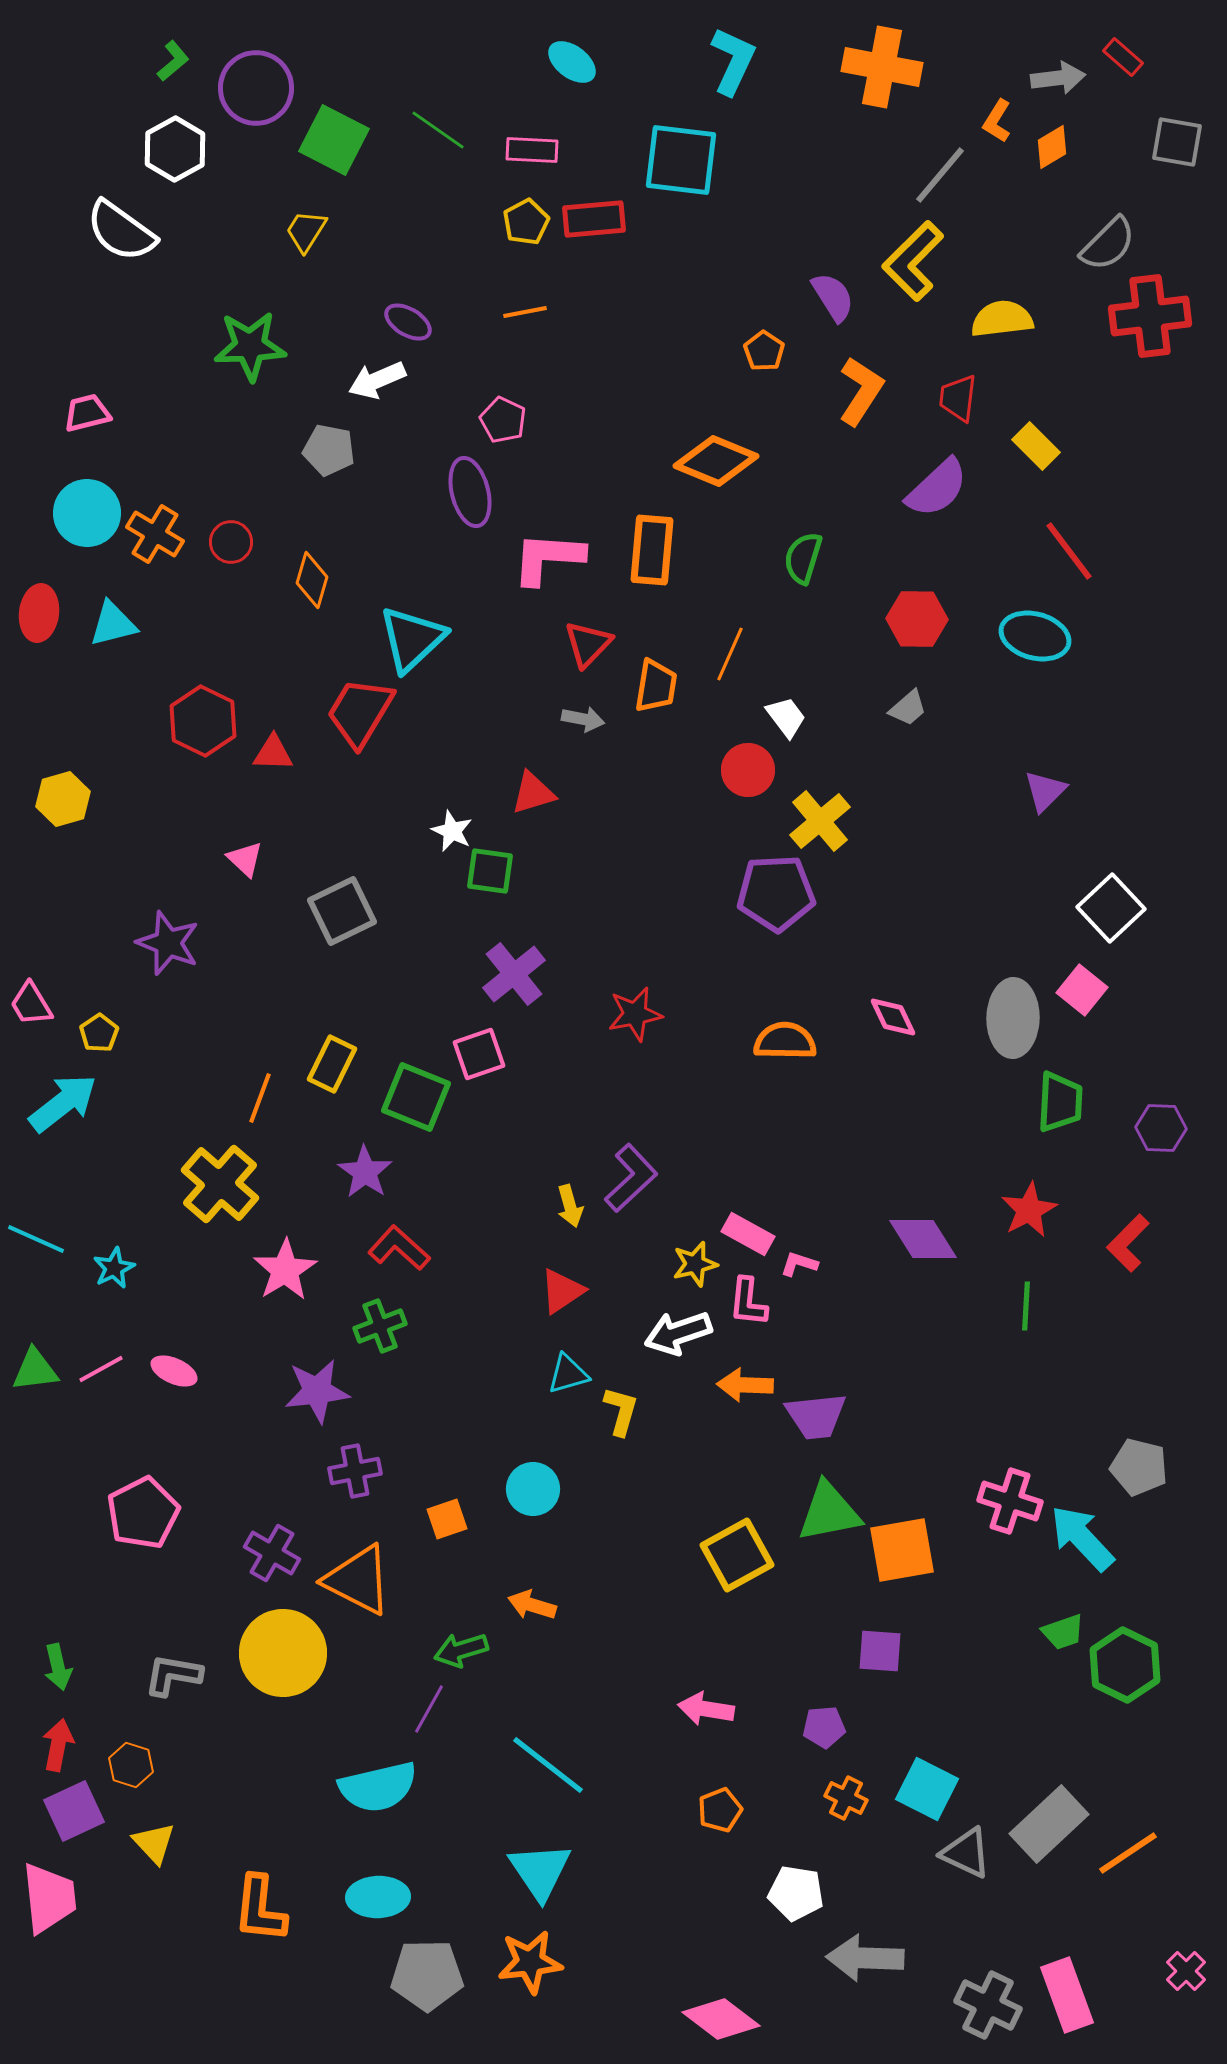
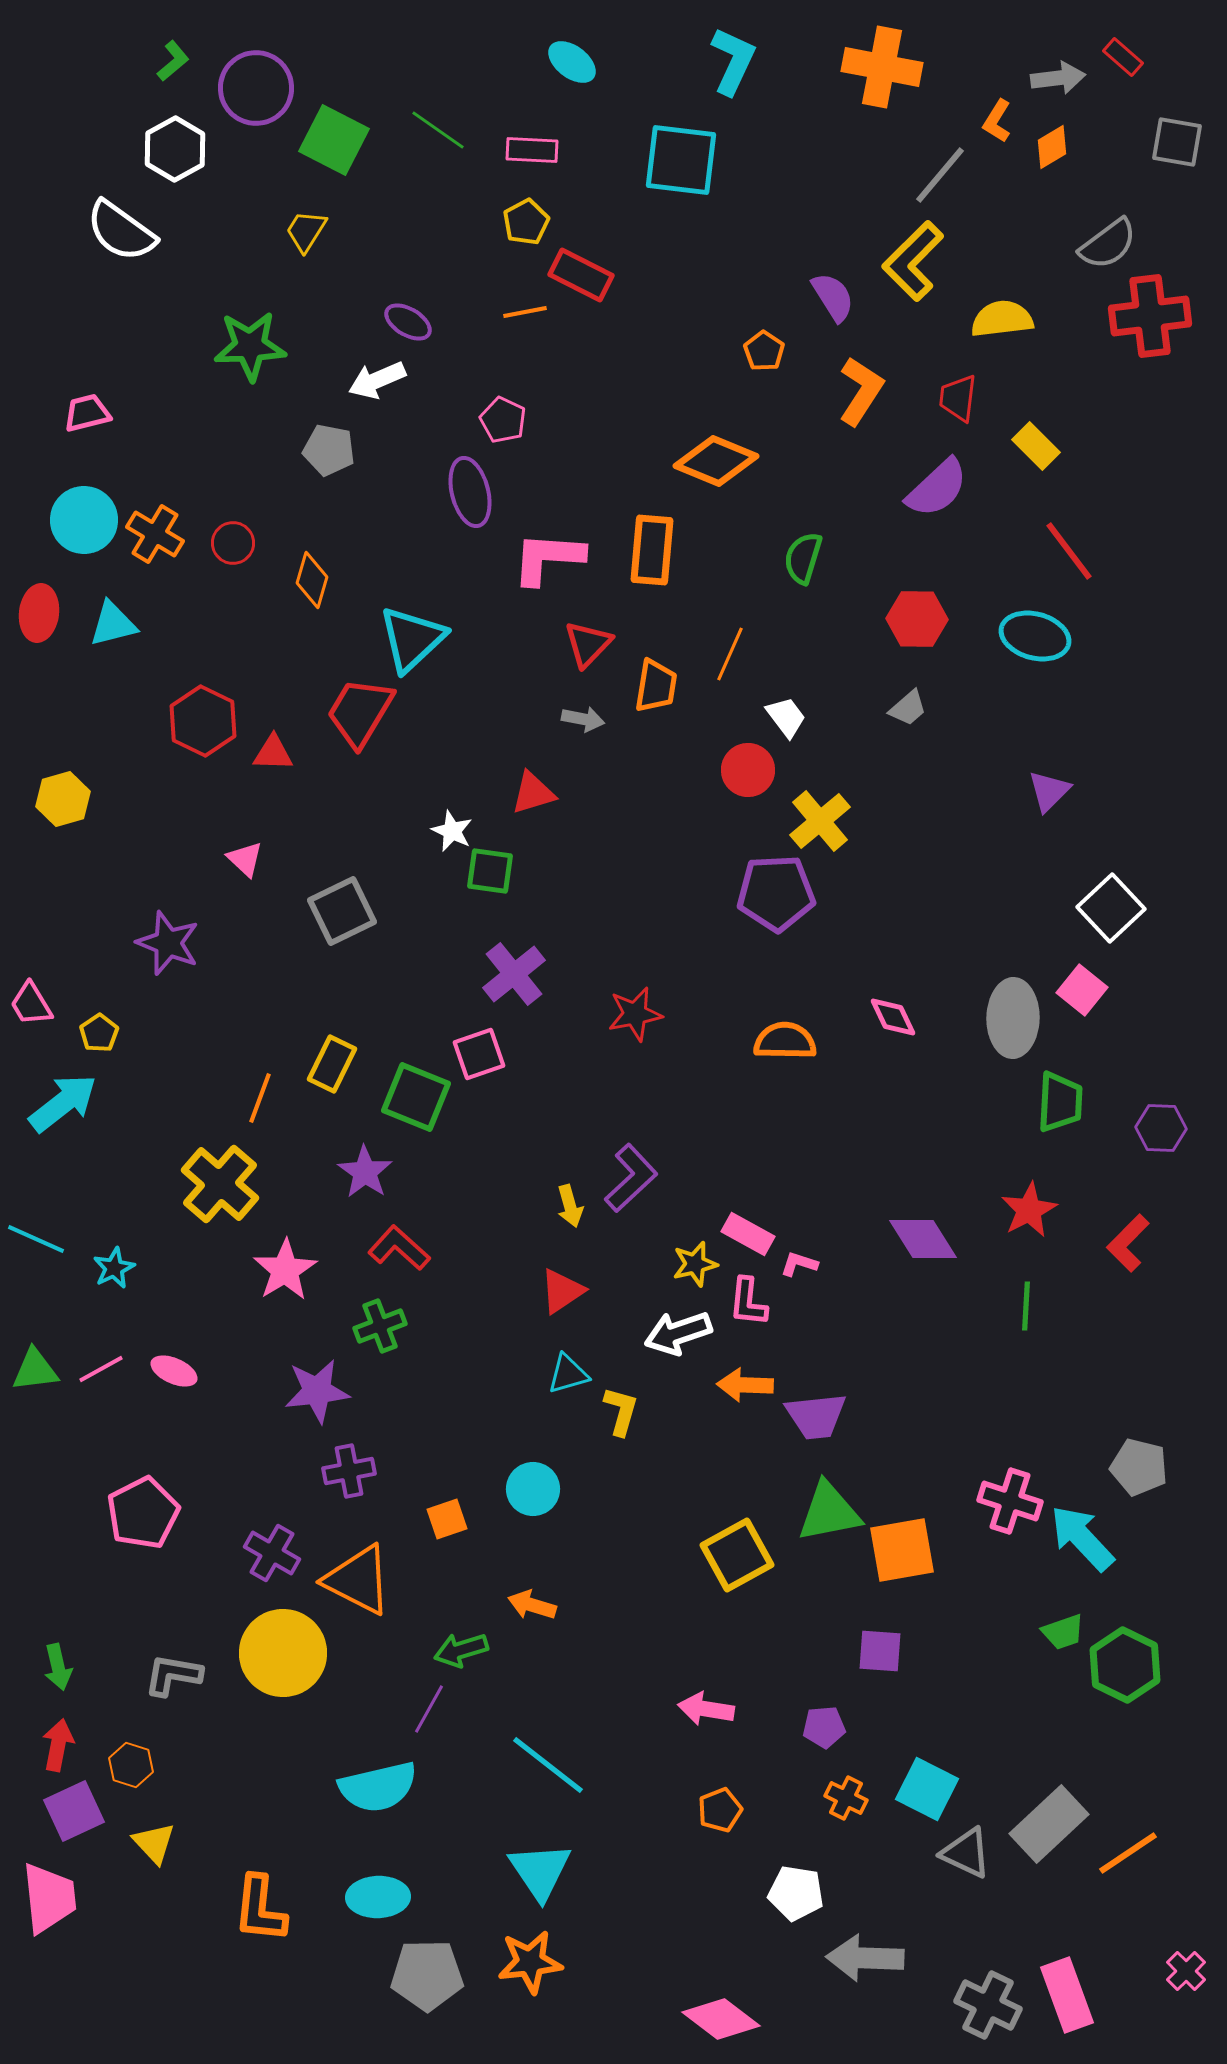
red rectangle at (594, 219): moved 13 px left, 56 px down; rotated 32 degrees clockwise
gray semicircle at (1108, 244): rotated 8 degrees clockwise
cyan circle at (87, 513): moved 3 px left, 7 px down
red circle at (231, 542): moved 2 px right, 1 px down
purple triangle at (1045, 791): moved 4 px right
purple cross at (355, 1471): moved 6 px left
